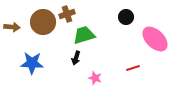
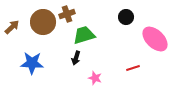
brown arrow: rotated 49 degrees counterclockwise
